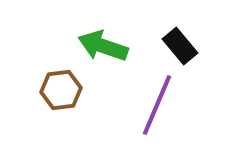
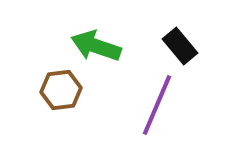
green arrow: moved 7 px left
